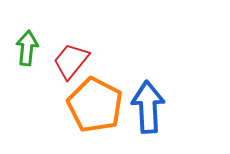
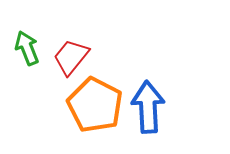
green arrow: rotated 28 degrees counterclockwise
red trapezoid: moved 4 px up
